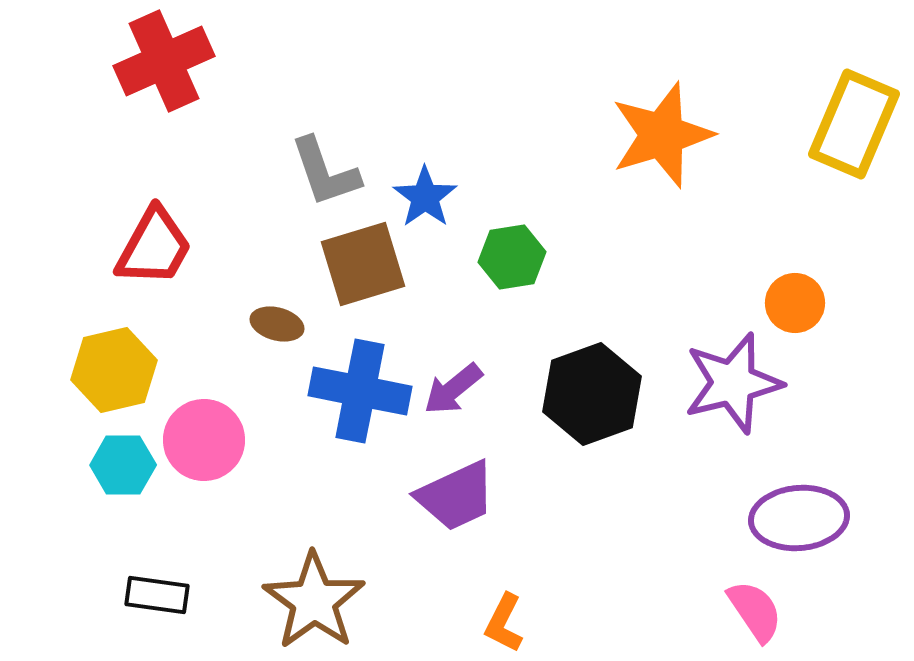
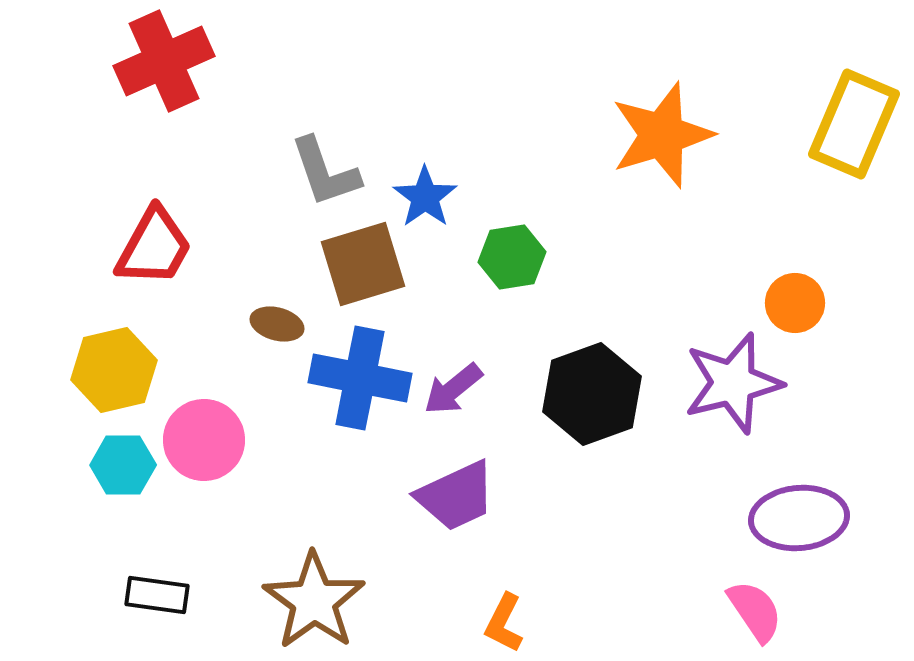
blue cross: moved 13 px up
